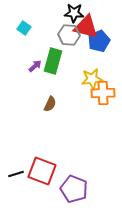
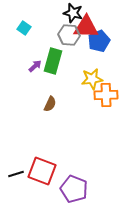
black star: moved 1 px left; rotated 12 degrees clockwise
red triangle: rotated 12 degrees counterclockwise
orange cross: moved 3 px right, 2 px down
